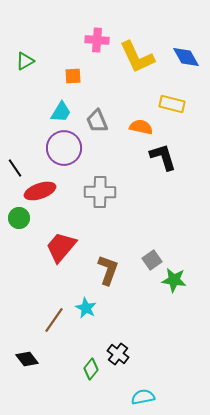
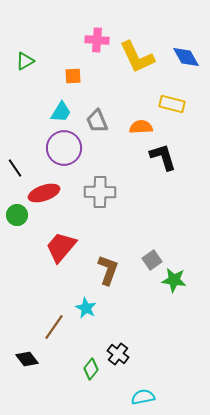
orange semicircle: rotated 15 degrees counterclockwise
red ellipse: moved 4 px right, 2 px down
green circle: moved 2 px left, 3 px up
brown line: moved 7 px down
